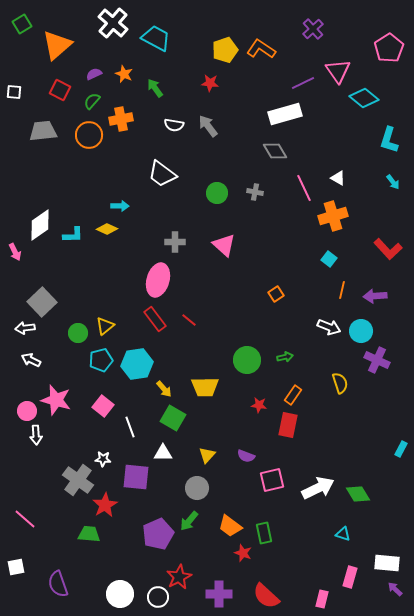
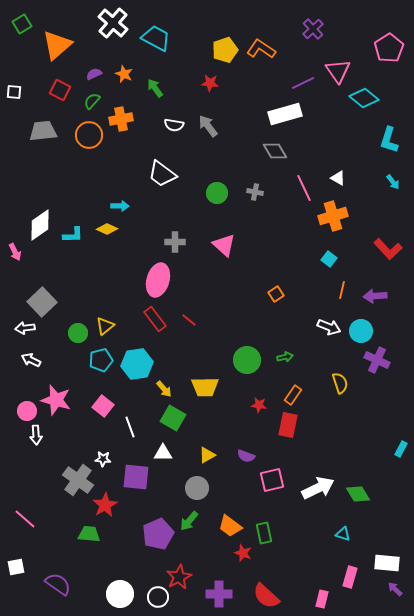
yellow triangle at (207, 455): rotated 18 degrees clockwise
purple semicircle at (58, 584): rotated 144 degrees clockwise
